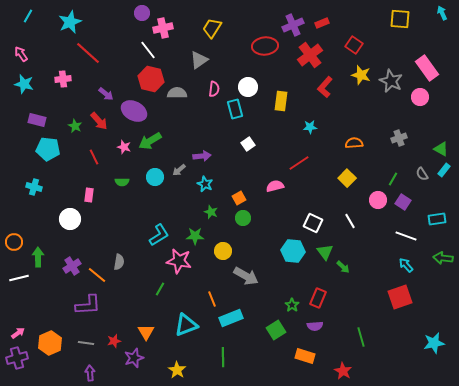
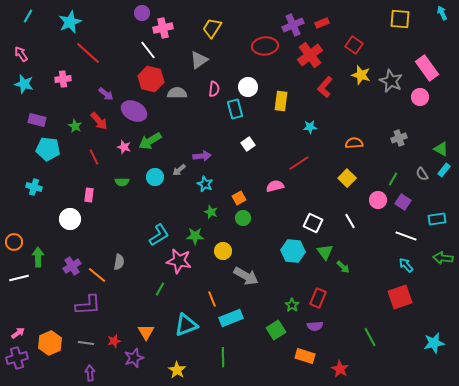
green line at (361, 337): moved 9 px right; rotated 12 degrees counterclockwise
red star at (343, 371): moved 3 px left, 2 px up
